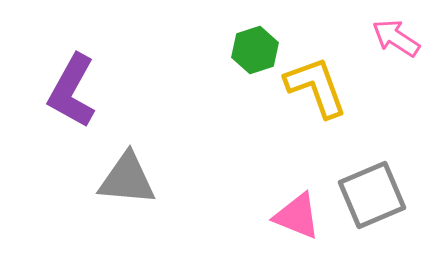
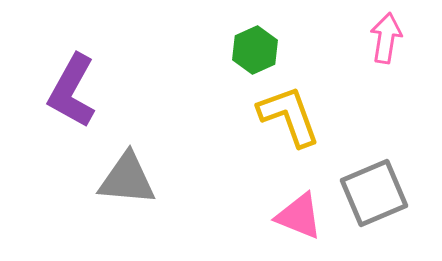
pink arrow: moved 10 px left; rotated 66 degrees clockwise
green hexagon: rotated 6 degrees counterclockwise
yellow L-shape: moved 27 px left, 29 px down
gray square: moved 2 px right, 2 px up
pink triangle: moved 2 px right
